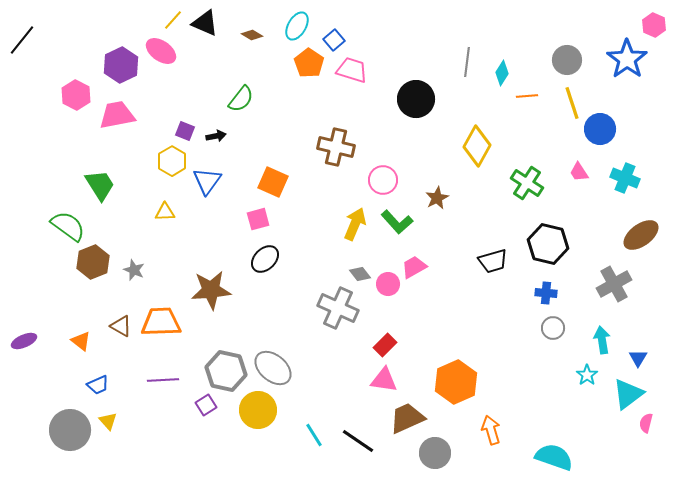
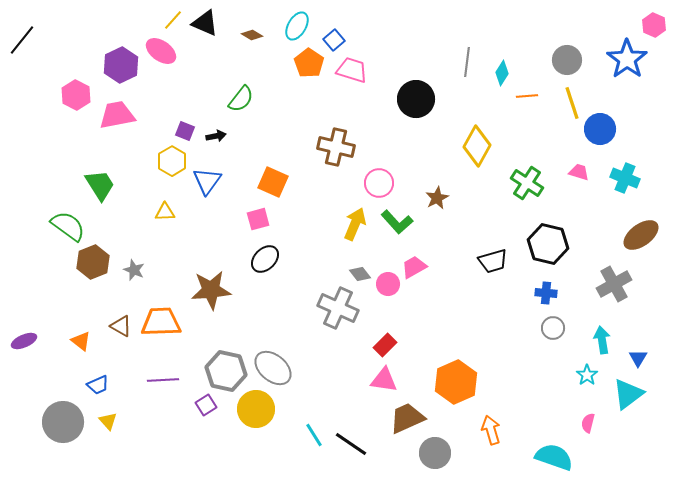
pink trapezoid at (579, 172): rotated 140 degrees clockwise
pink circle at (383, 180): moved 4 px left, 3 px down
yellow circle at (258, 410): moved 2 px left, 1 px up
pink semicircle at (646, 423): moved 58 px left
gray circle at (70, 430): moved 7 px left, 8 px up
black line at (358, 441): moved 7 px left, 3 px down
